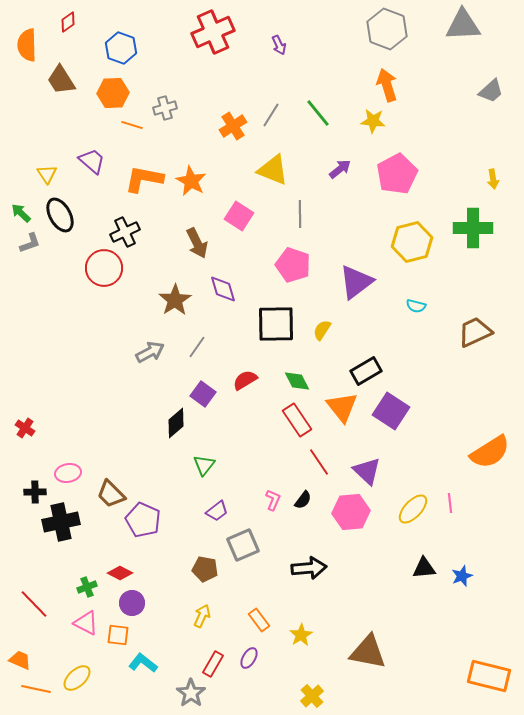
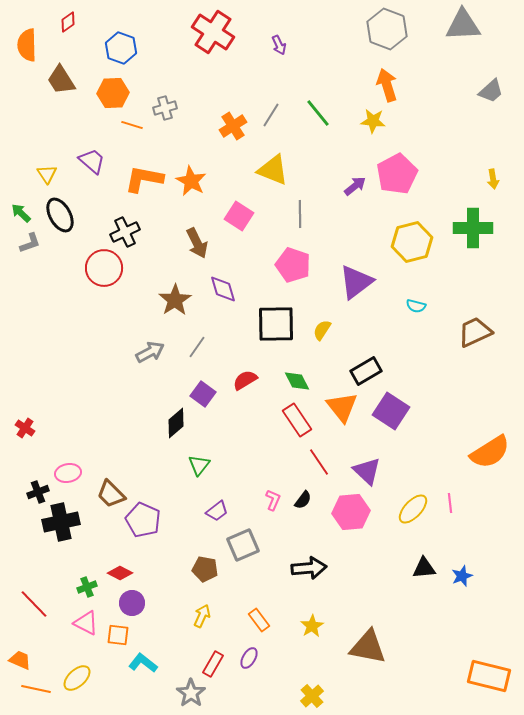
red cross at (213, 32): rotated 33 degrees counterclockwise
purple arrow at (340, 169): moved 15 px right, 17 px down
green triangle at (204, 465): moved 5 px left
black cross at (35, 492): moved 3 px right; rotated 20 degrees counterclockwise
yellow star at (301, 635): moved 11 px right, 9 px up
brown triangle at (368, 652): moved 5 px up
